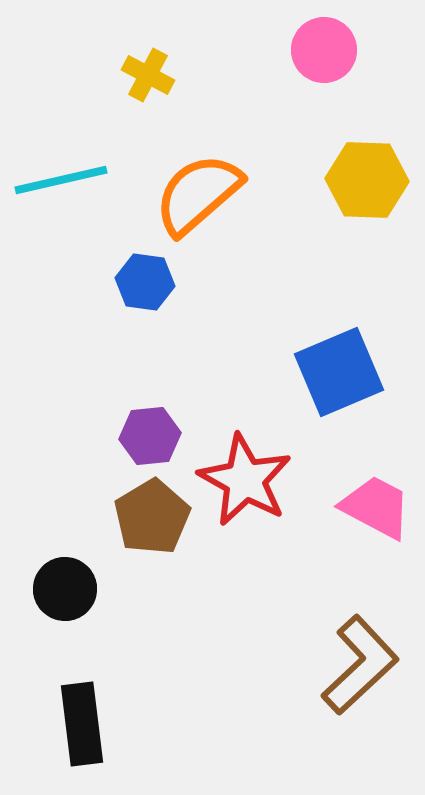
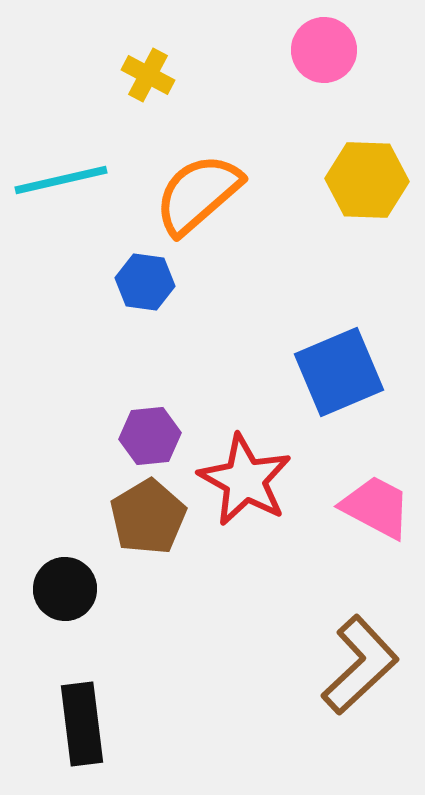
brown pentagon: moved 4 px left
